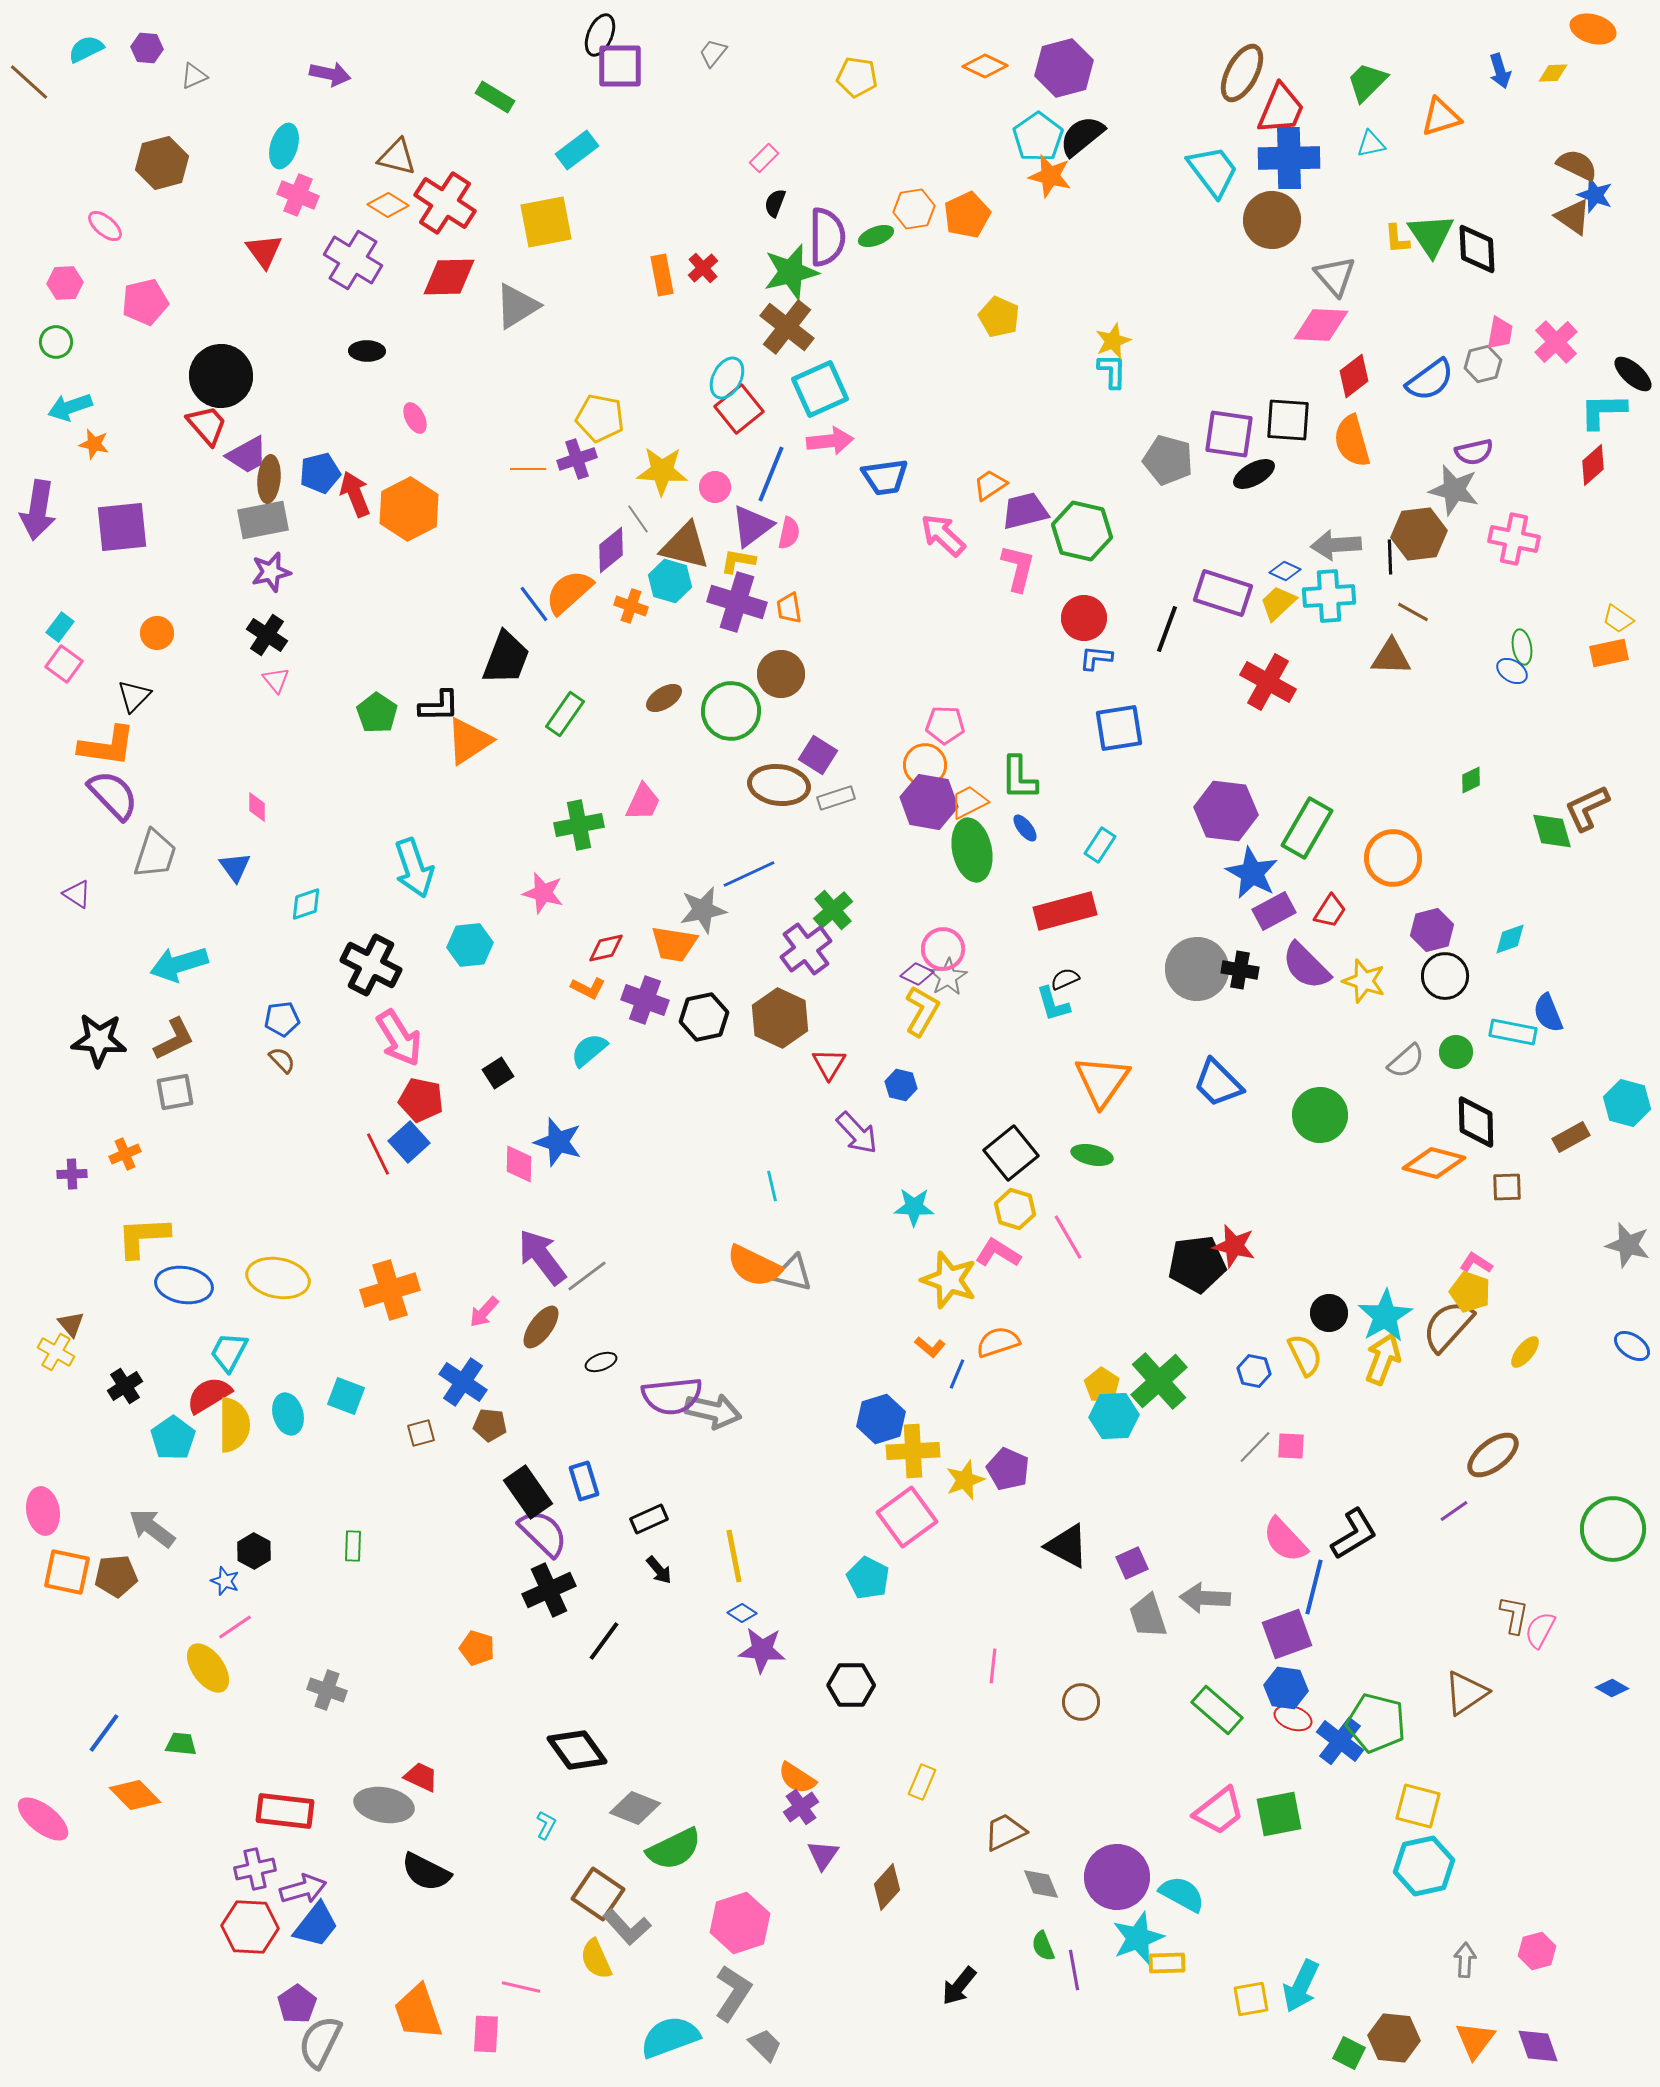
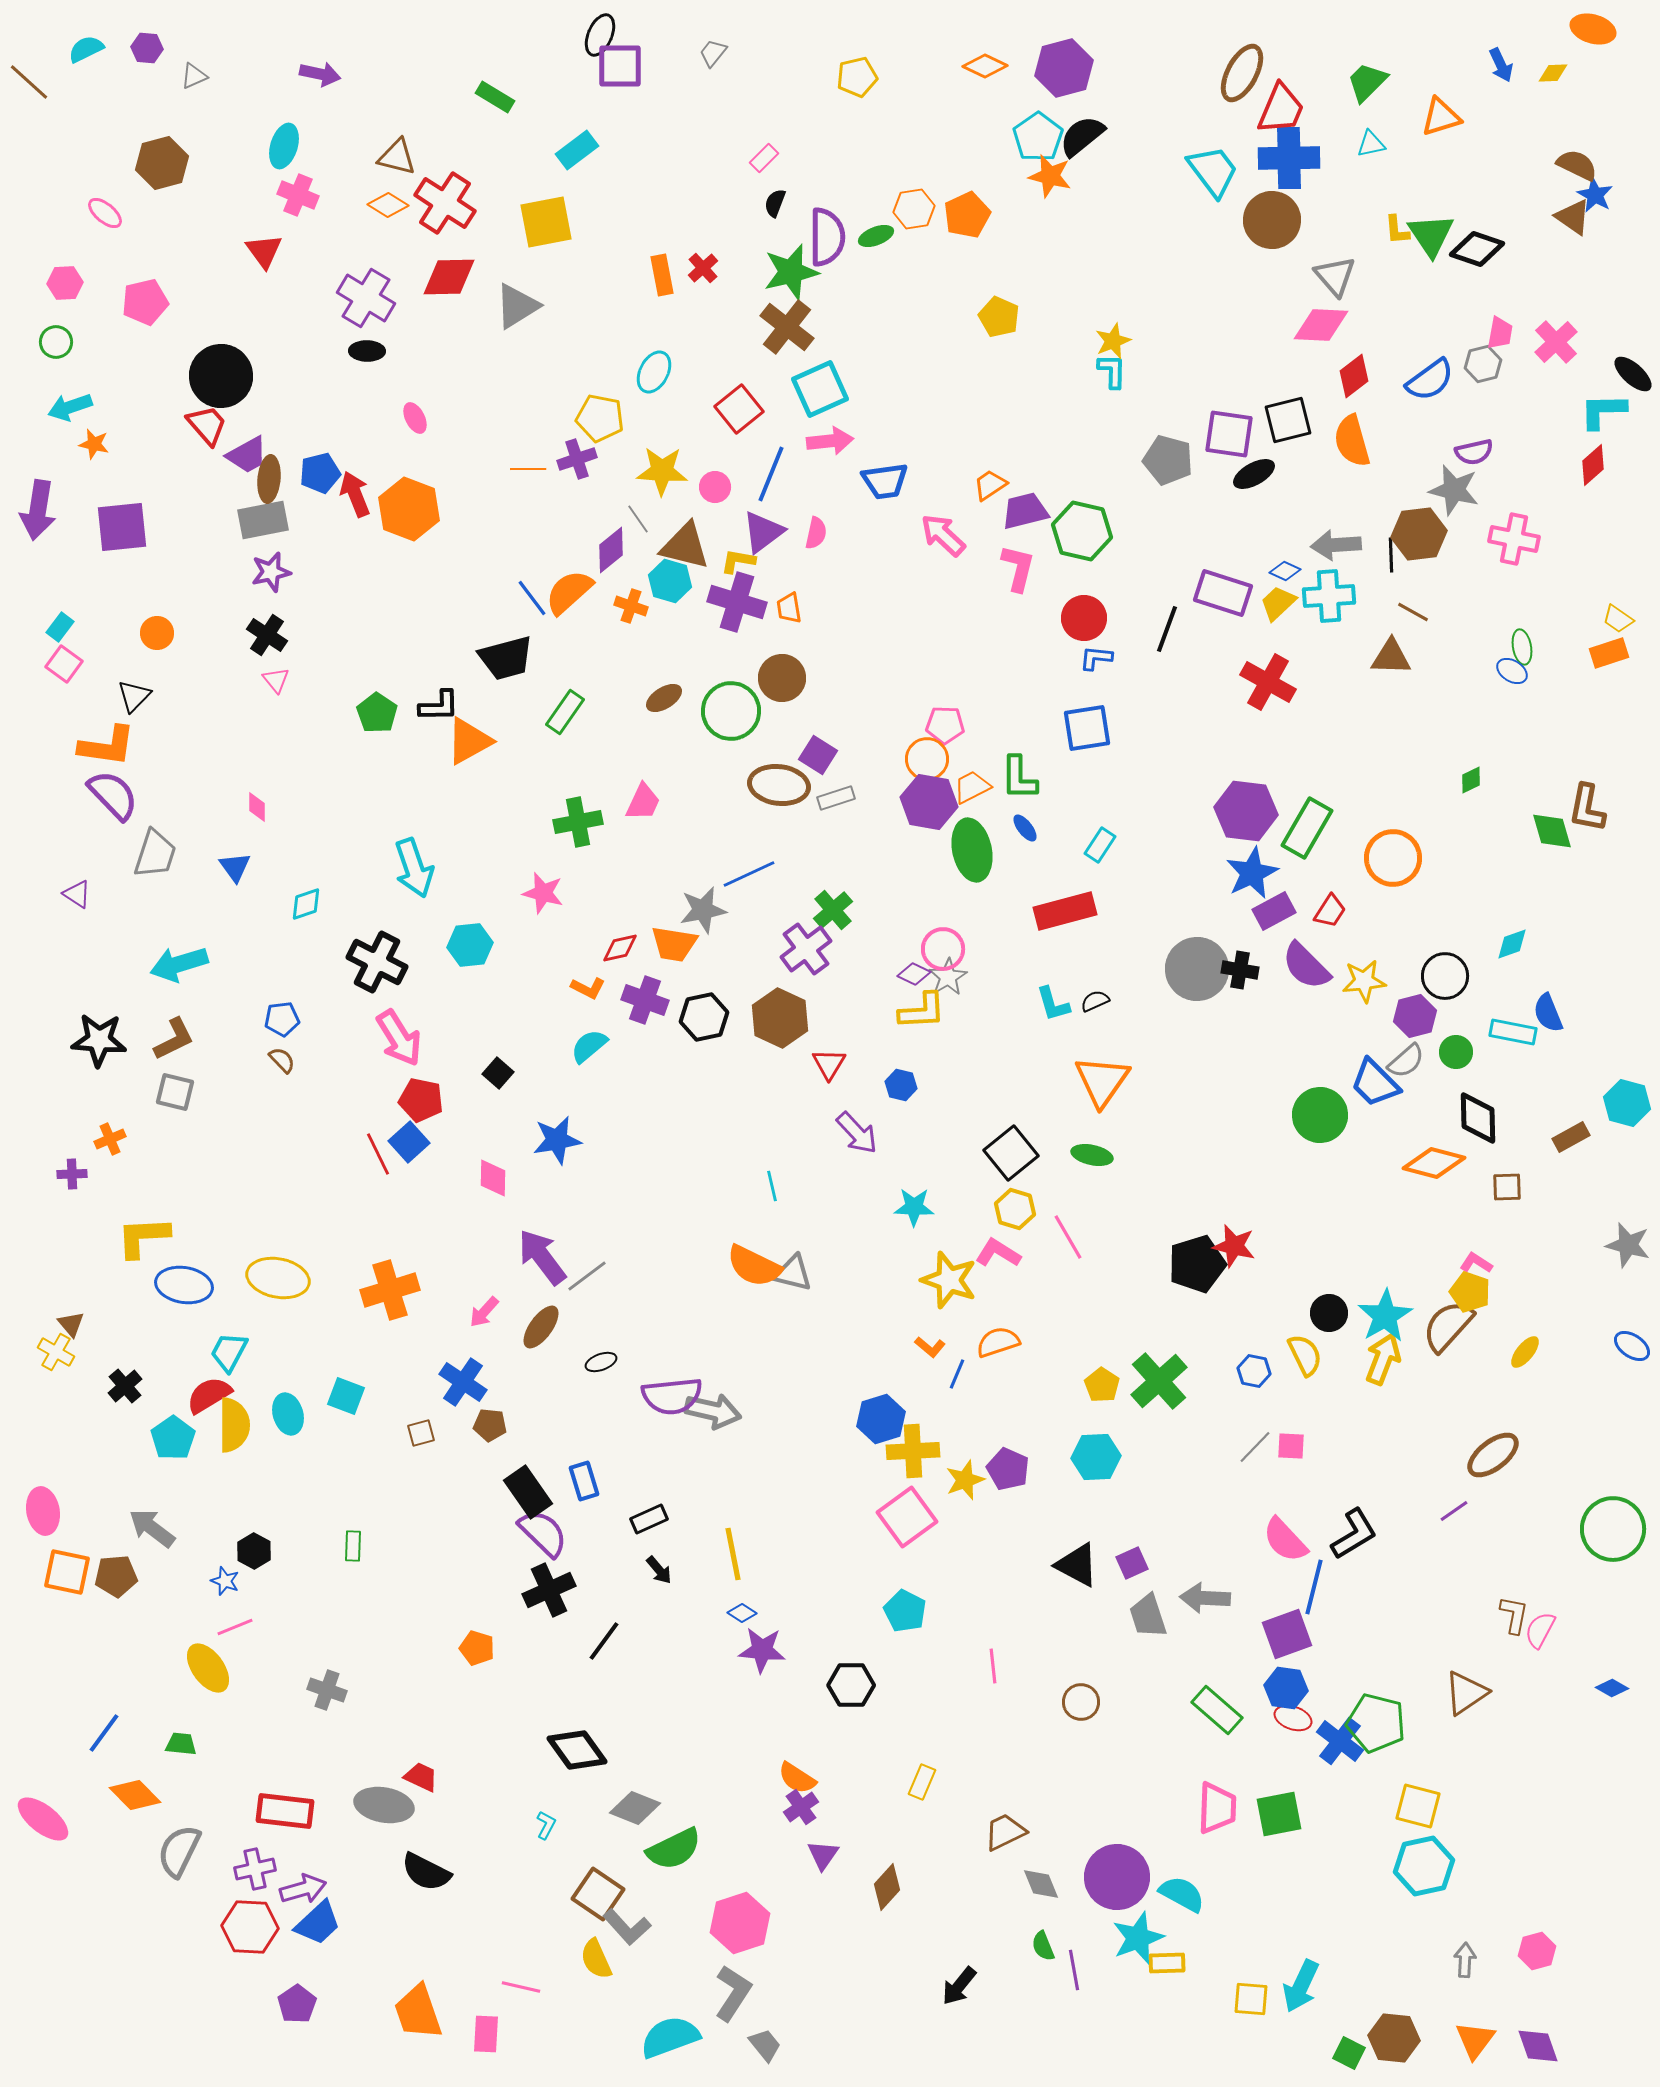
blue arrow at (1500, 71): moved 1 px right, 6 px up; rotated 8 degrees counterclockwise
purple arrow at (330, 74): moved 10 px left
yellow pentagon at (857, 77): rotated 21 degrees counterclockwise
blue star at (1595, 195): rotated 9 degrees clockwise
pink ellipse at (105, 226): moved 13 px up
yellow L-shape at (1397, 239): moved 9 px up
black diamond at (1477, 249): rotated 68 degrees counterclockwise
purple cross at (353, 260): moved 13 px right, 38 px down
cyan ellipse at (727, 378): moved 73 px left, 6 px up
black square at (1288, 420): rotated 18 degrees counterclockwise
blue trapezoid at (885, 477): moved 4 px down
orange hexagon at (409, 509): rotated 12 degrees counterclockwise
purple triangle at (752, 526): moved 11 px right, 6 px down
pink semicircle at (789, 533): moved 27 px right
black line at (1390, 557): moved 1 px right, 2 px up
blue line at (534, 604): moved 2 px left, 6 px up
orange rectangle at (1609, 653): rotated 6 degrees counterclockwise
black trapezoid at (506, 658): rotated 54 degrees clockwise
brown circle at (781, 674): moved 1 px right, 4 px down
green rectangle at (565, 714): moved 2 px up
blue square at (1119, 728): moved 32 px left
orange triangle at (469, 741): rotated 4 degrees clockwise
orange circle at (925, 765): moved 2 px right, 6 px up
orange trapezoid at (969, 802): moved 3 px right, 15 px up
brown L-shape at (1587, 808): rotated 54 degrees counterclockwise
purple hexagon at (1226, 811): moved 20 px right
green cross at (579, 825): moved 1 px left, 3 px up
blue star at (1252, 873): rotated 18 degrees clockwise
purple hexagon at (1432, 930): moved 17 px left, 86 px down
cyan diamond at (1510, 939): moved 2 px right, 5 px down
red diamond at (606, 948): moved 14 px right
black cross at (371, 965): moved 6 px right, 3 px up
purple diamond at (917, 974): moved 3 px left
black semicircle at (1065, 979): moved 30 px right, 22 px down
yellow star at (1364, 981): rotated 24 degrees counterclockwise
yellow L-shape at (922, 1011): rotated 57 degrees clockwise
cyan semicircle at (589, 1050): moved 4 px up
black square at (498, 1073): rotated 16 degrees counterclockwise
blue trapezoid at (1218, 1083): moved 157 px right
gray square at (175, 1092): rotated 24 degrees clockwise
black diamond at (1476, 1122): moved 2 px right, 4 px up
blue star at (558, 1142): moved 1 px left, 2 px up; rotated 27 degrees counterclockwise
orange cross at (125, 1154): moved 15 px left, 15 px up
pink diamond at (519, 1164): moved 26 px left, 14 px down
black pentagon at (1197, 1264): rotated 10 degrees counterclockwise
black cross at (125, 1386): rotated 8 degrees counterclockwise
cyan hexagon at (1114, 1416): moved 18 px left, 41 px down
black triangle at (1067, 1546): moved 10 px right, 19 px down
yellow line at (734, 1556): moved 1 px left, 2 px up
cyan pentagon at (868, 1578): moved 37 px right, 33 px down
pink line at (235, 1627): rotated 12 degrees clockwise
pink line at (993, 1666): rotated 12 degrees counterclockwise
pink trapezoid at (1219, 1811): moved 2 px left, 3 px up; rotated 50 degrees counterclockwise
blue trapezoid at (316, 1925): moved 2 px right, 2 px up; rotated 9 degrees clockwise
yellow square at (1251, 1999): rotated 15 degrees clockwise
gray semicircle at (320, 2042): moved 141 px left, 191 px up
gray trapezoid at (765, 2045): rotated 6 degrees clockwise
